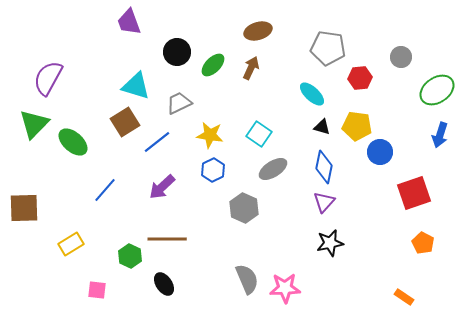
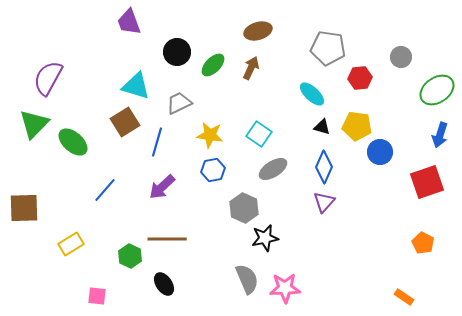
blue line at (157, 142): rotated 36 degrees counterclockwise
blue diamond at (324, 167): rotated 12 degrees clockwise
blue hexagon at (213, 170): rotated 15 degrees clockwise
red square at (414, 193): moved 13 px right, 11 px up
black star at (330, 243): moved 65 px left, 5 px up
pink square at (97, 290): moved 6 px down
